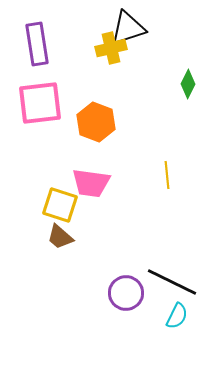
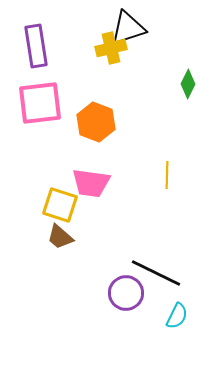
purple rectangle: moved 1 px left, 2 px down
yellow line: rotated 8 degrees clockwise
black line: moved 16 px left, 9 px up
